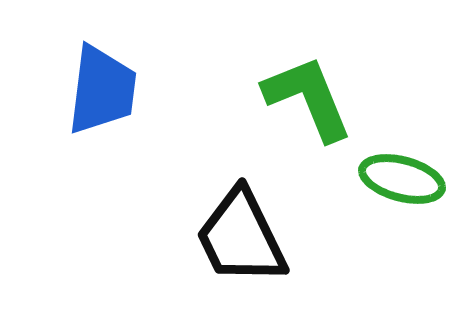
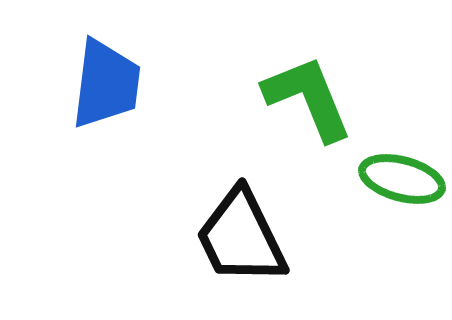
blue trapezoid: moved 4 px right, 6 px up
